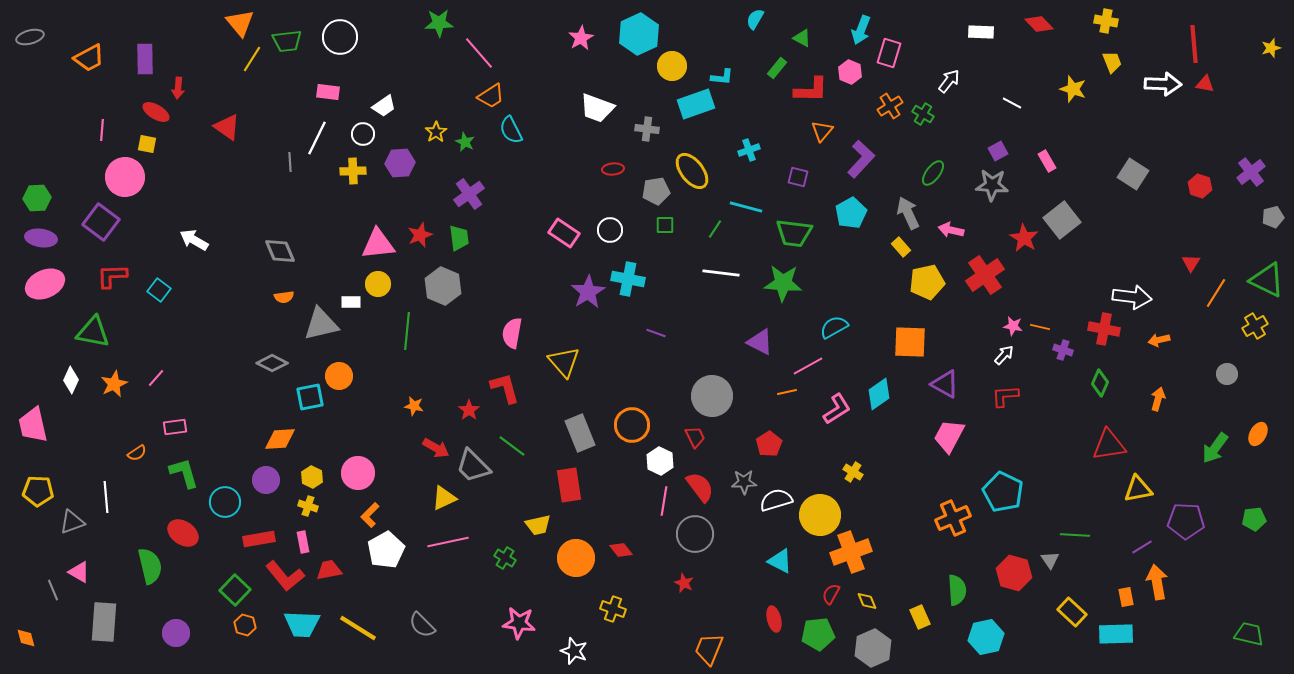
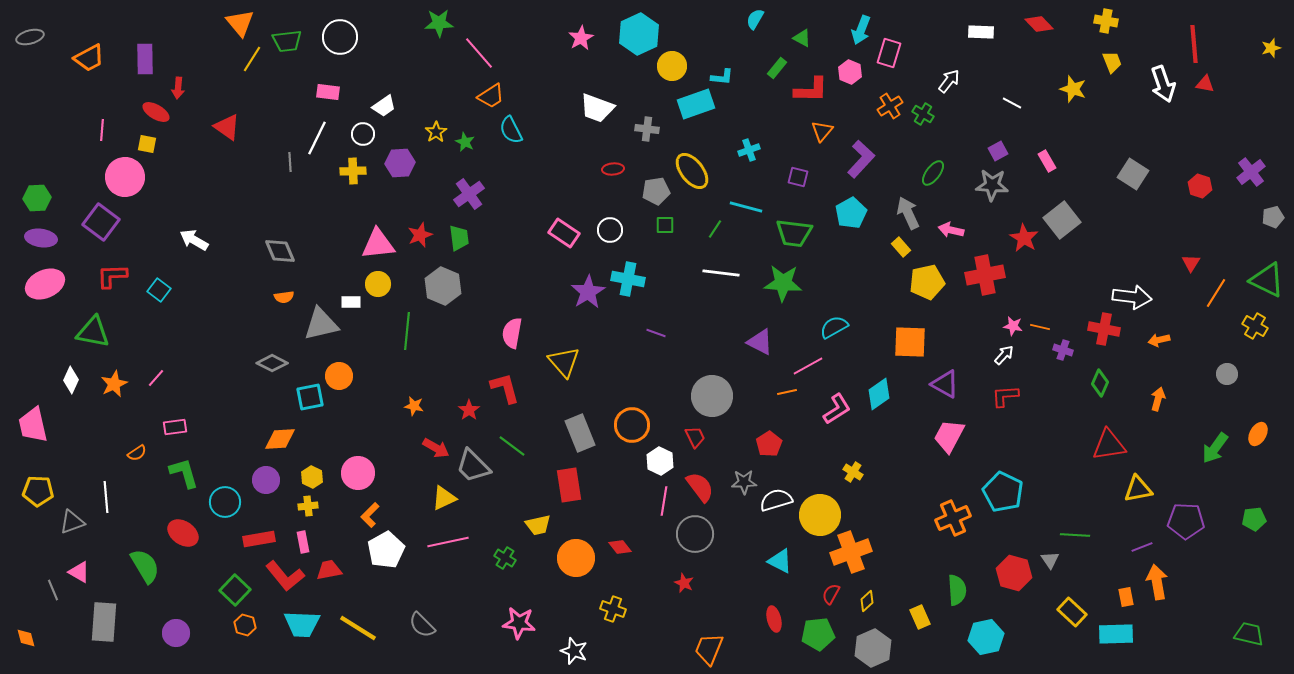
white arrow at (1163, 84): rotated 69 degrees clockwise
red cross at (985, 275): rotated 24 degrees clockwise
yellow cross at (1255, 326): rotated 30 degrees counterclockwise
yellow cross at (308, 506): rotated 24 degrees counterclockwise
purple line at (1142, 547): rotated 10 degrees clockwise
red diamond at (621, 550): moved 1 px left, 3 px up
green semicircle at (150, 566): moved 5 px left; rotated 18 degrees counterclockwise
yellow diamond at (867, 601): rotated 70 degrees clockwise
